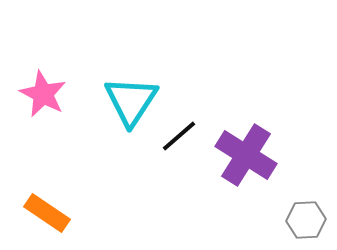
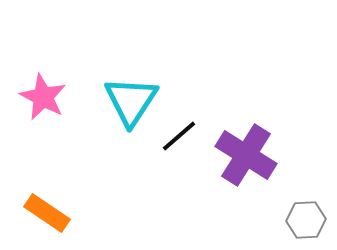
pink star: moved 3 px down
